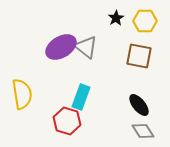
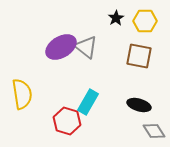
cyan rectangle: moved 7 px right, 5 px down; rotated 10 degrees clockwise
black ellipse: rotated 35 degrees counterclockwise
gray diamond: moved 11 px right
